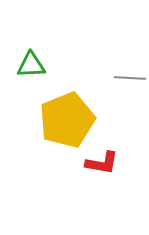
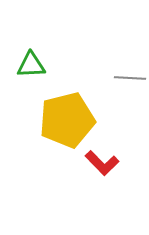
yellow pentagon: rotated 8 degrees clockwise
red L-shape: rotated 36 degrees clockwise
